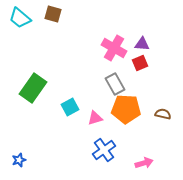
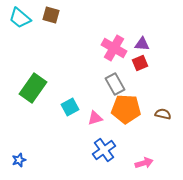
brown square: moved 2 px left, 1 px down
